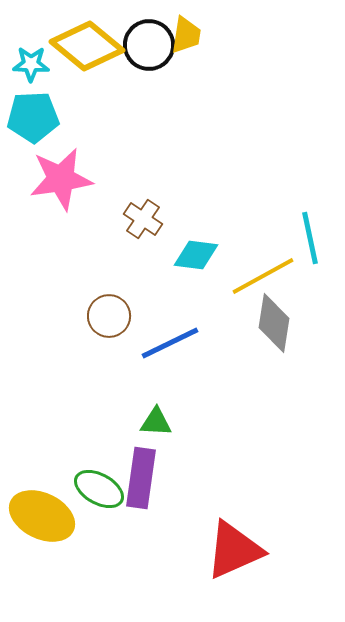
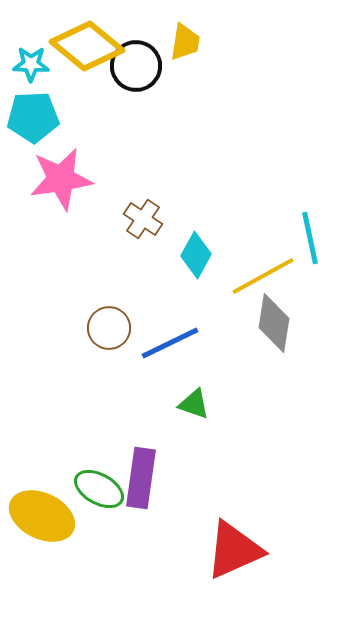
yellow trapezoid: moved 1 px left, 7 px down
black circle: moved 13 px left, 21 px down
cyan diamond: rotated 69 degrees counterclockwise
brown circle: moved 12 px down
green triangle: moved 38 px right, 18 px up; rotated 16 degrees clockwise
